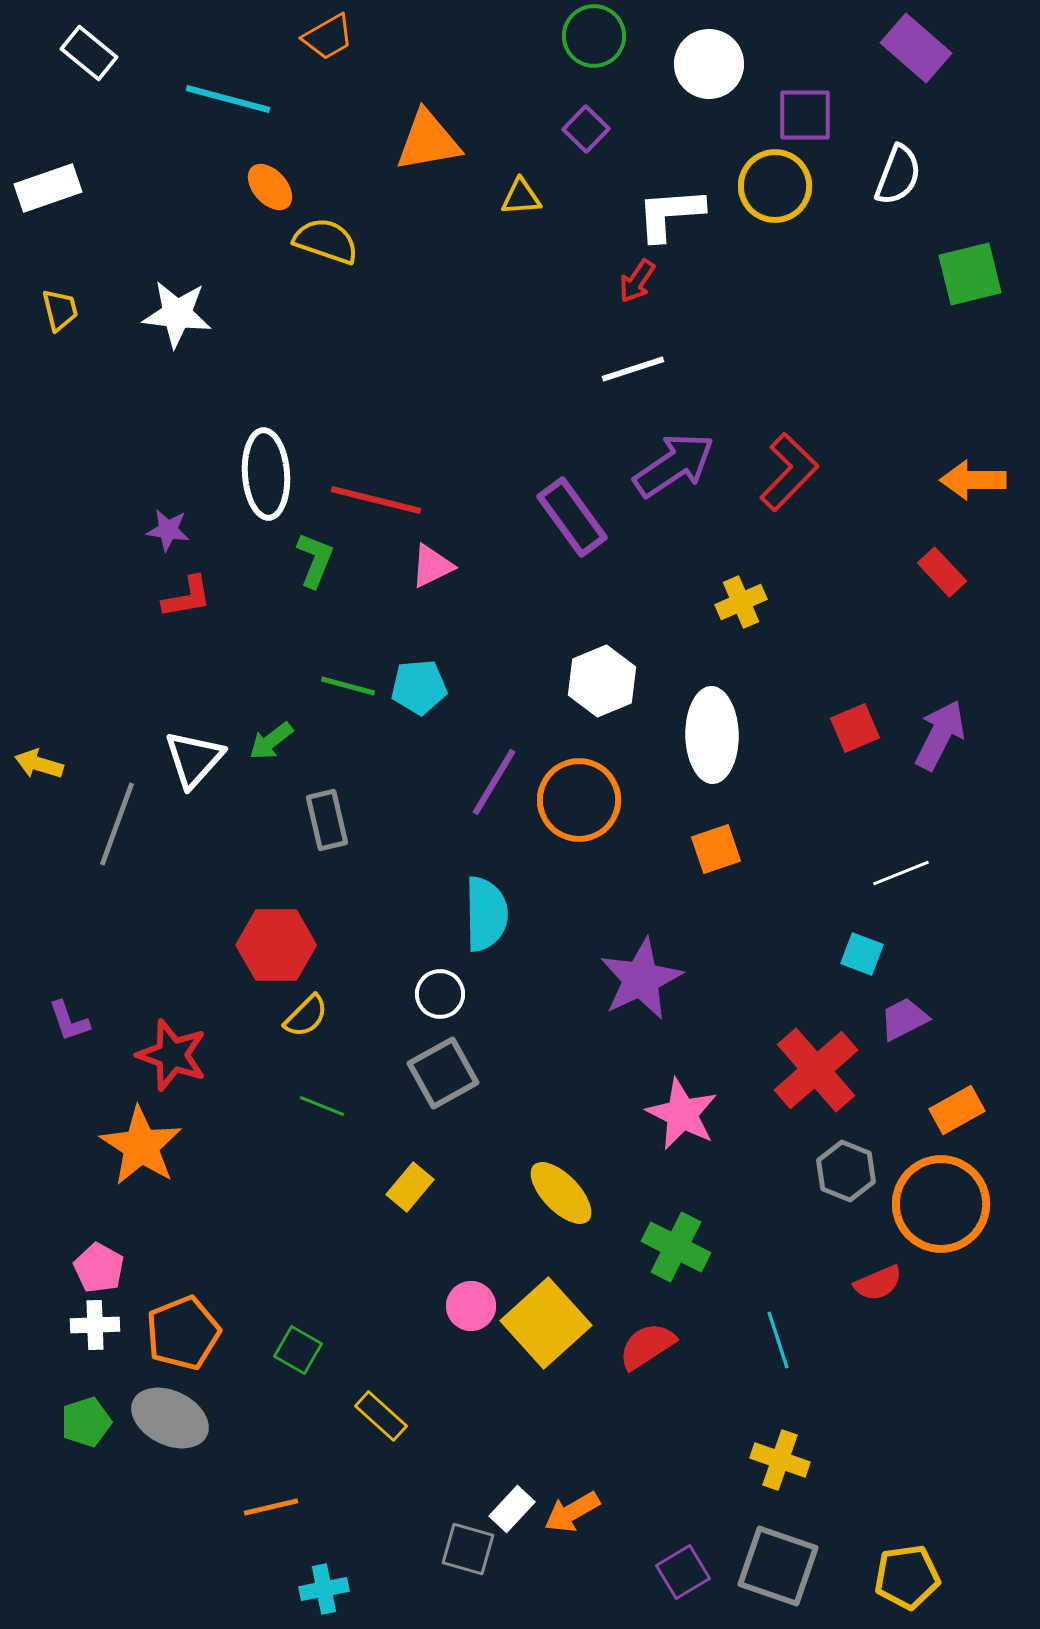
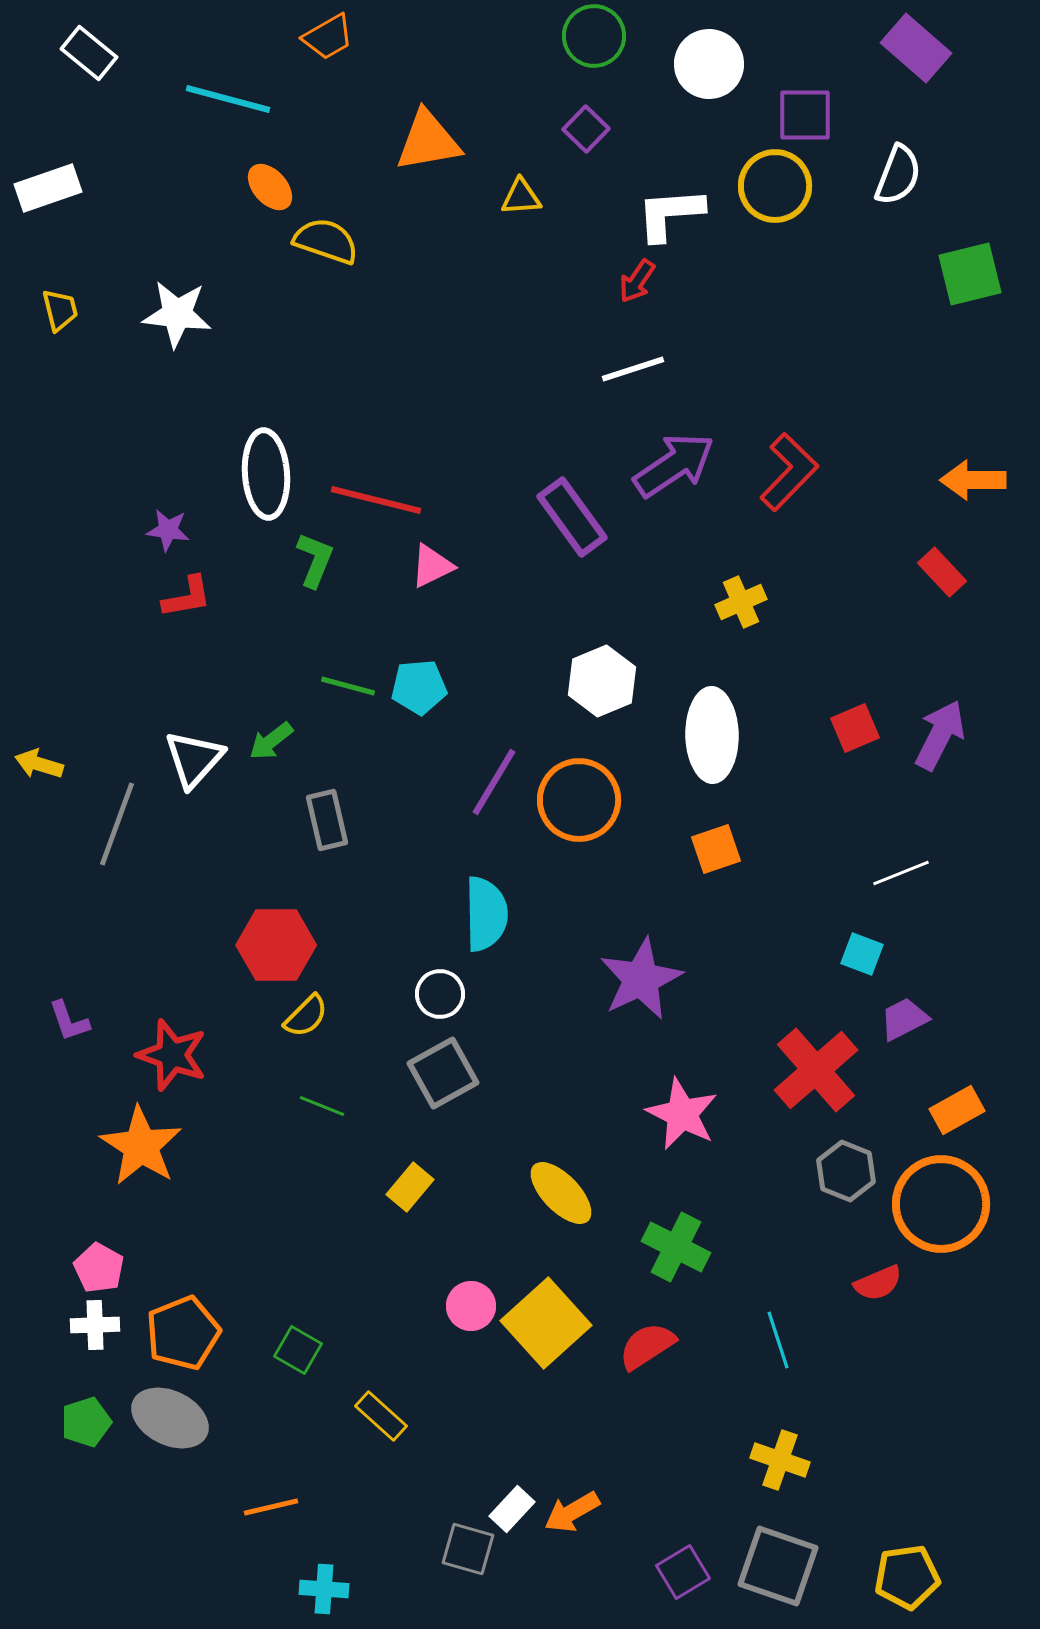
cyan cross at (324, 1589): rotated 15 degrees clockwise
